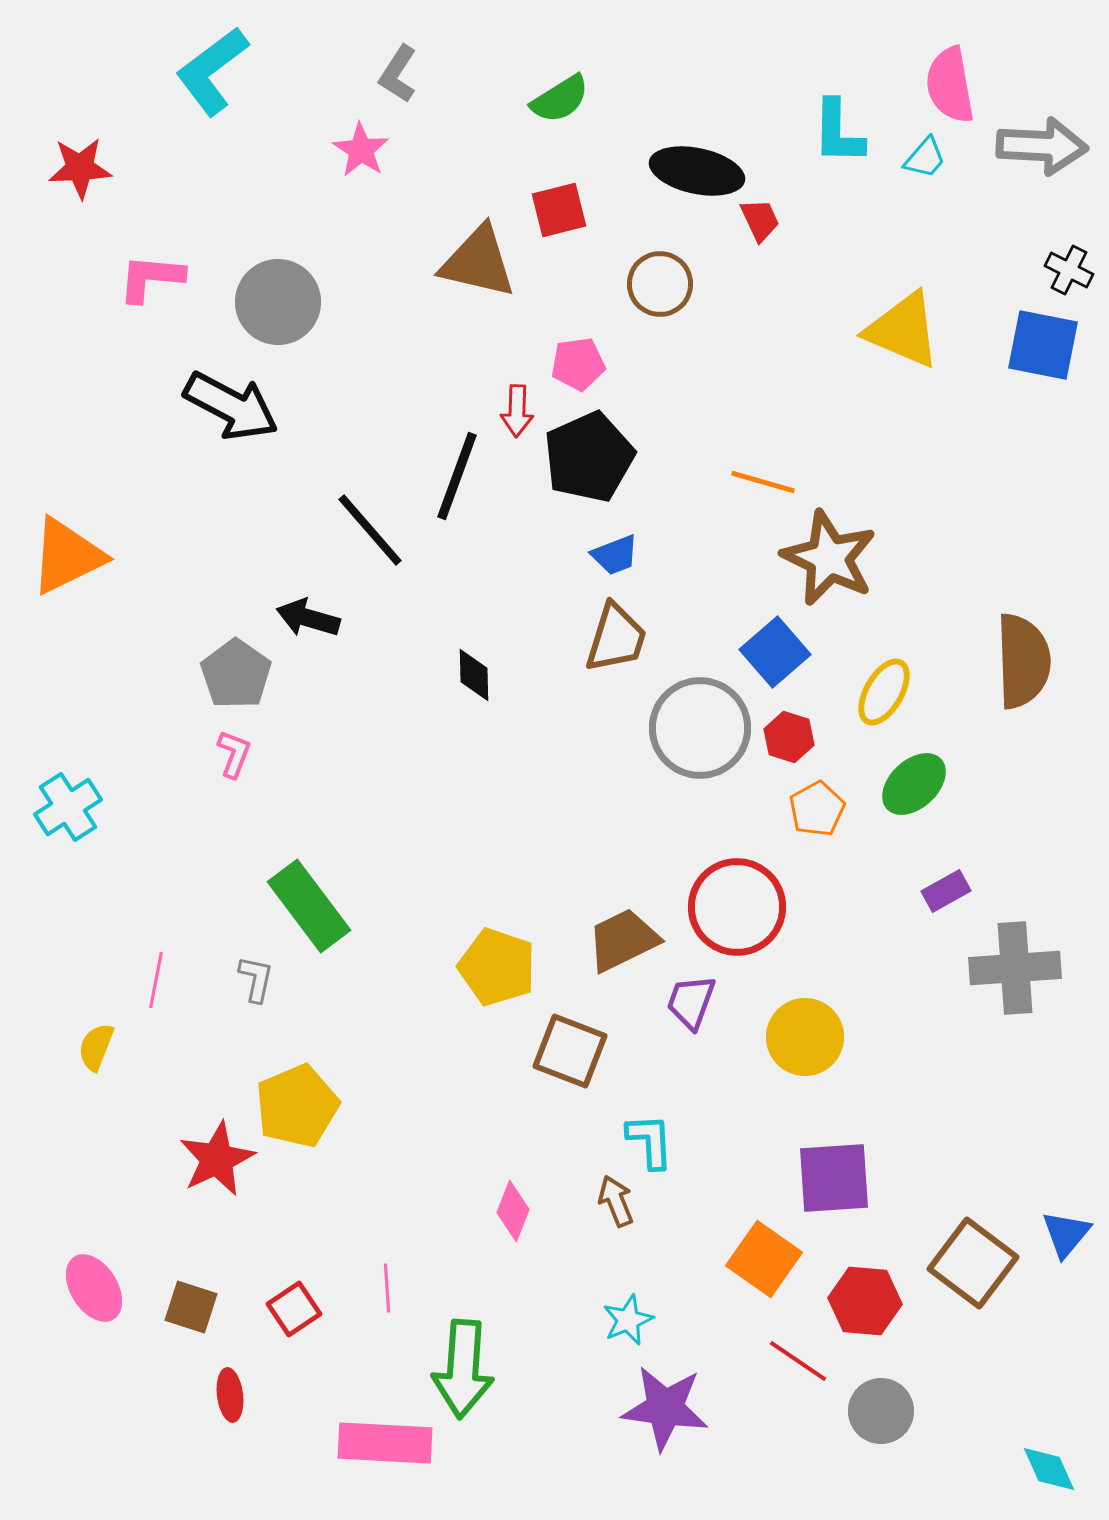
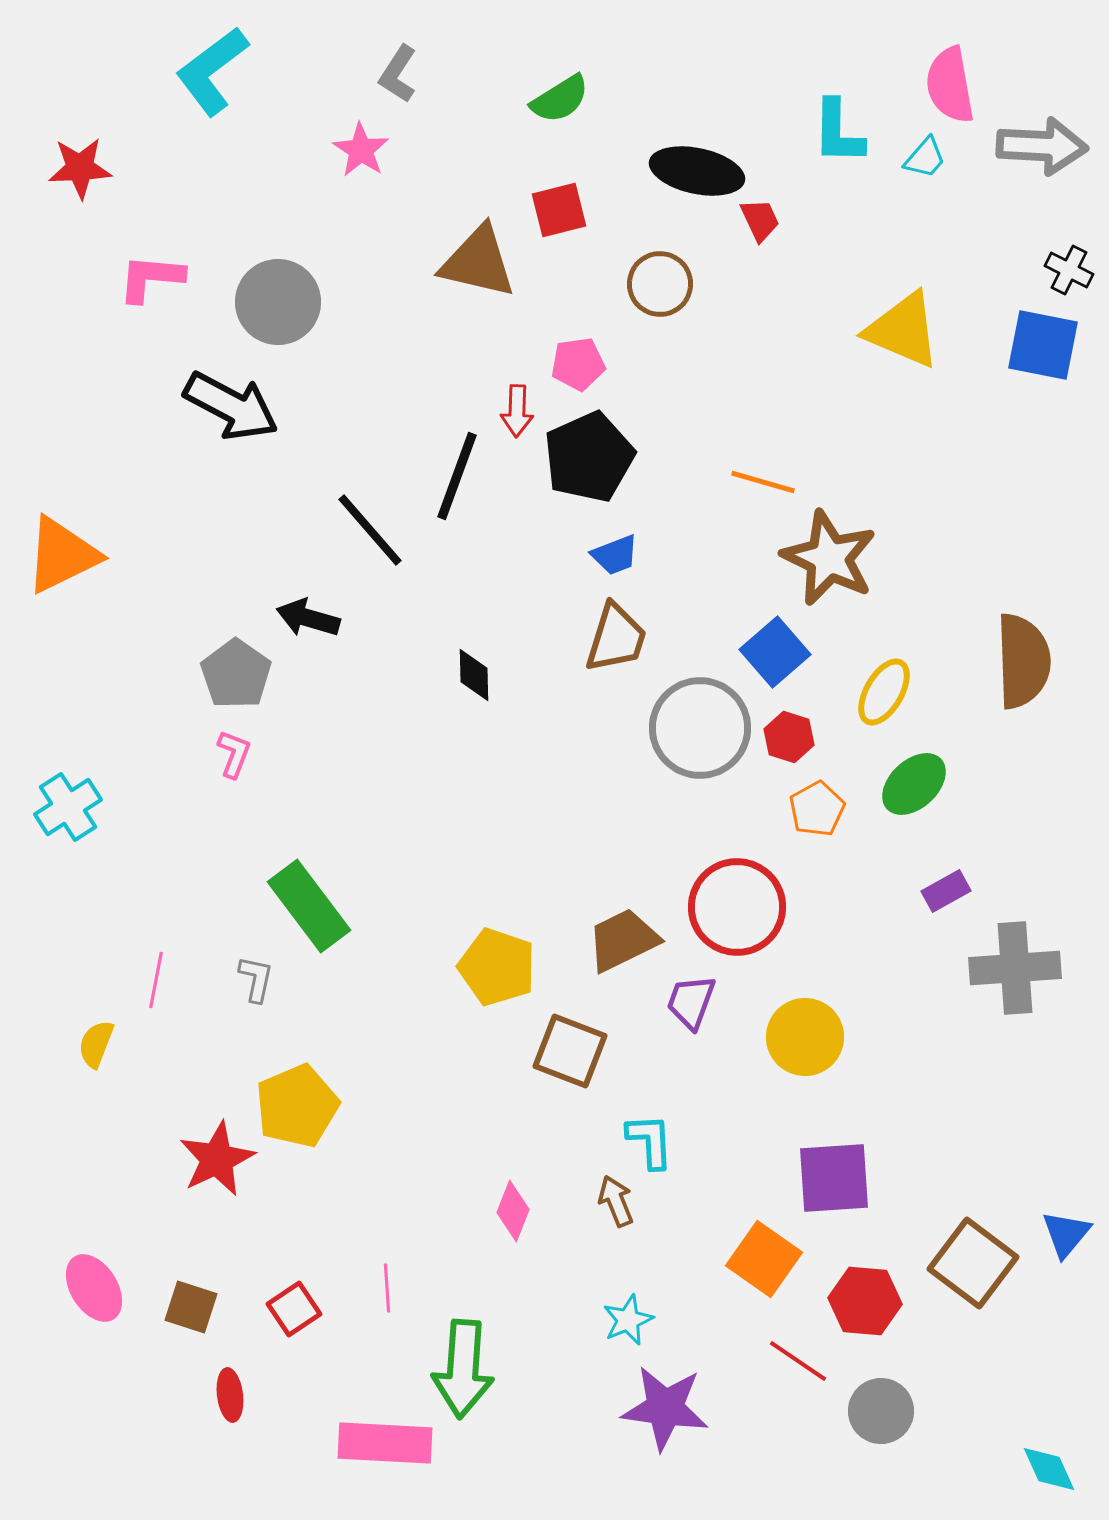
orange triangle at (67, 556): moved 5 px left, 1 px up
yellow semicircle at (96, 1047): moved 3 px up
